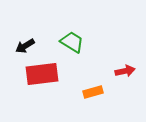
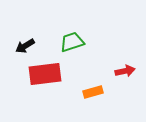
green trapezoid: rotated 50 degrees counterclockwise
red rectangle: moved 3 px right
